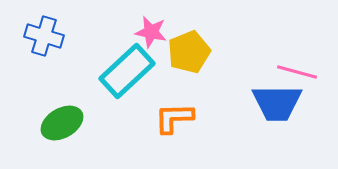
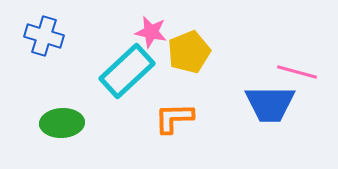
blue trapezoid: moved 7 px left, 1 px down
green ellipse: rotated 27 degrees clockwise
